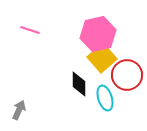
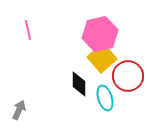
pink line: moved 2 px left; rotated 60 degrees clockwise
pink hexagon: moved 2 px right
red circle: moved 1 px right, 1 px down
